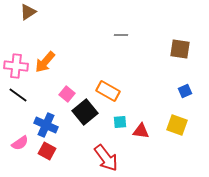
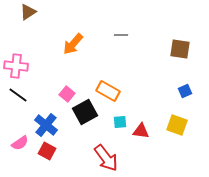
orange arrow: moved 28 px right, 18 px up
black square: rotated 10 degrees clockwise
blue cross: rotated 15 degrees clockwise
